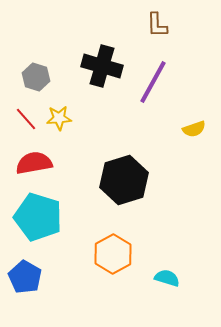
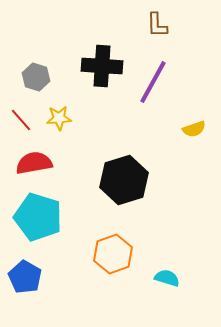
black cross: rotated 12 degrees counterclockwise
red line: moved 5 px left, 1 px down
orange hexagon: rotated 9 degrees clockwise
